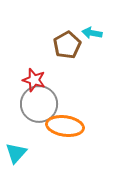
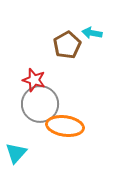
gray circle: moved 1 px right
